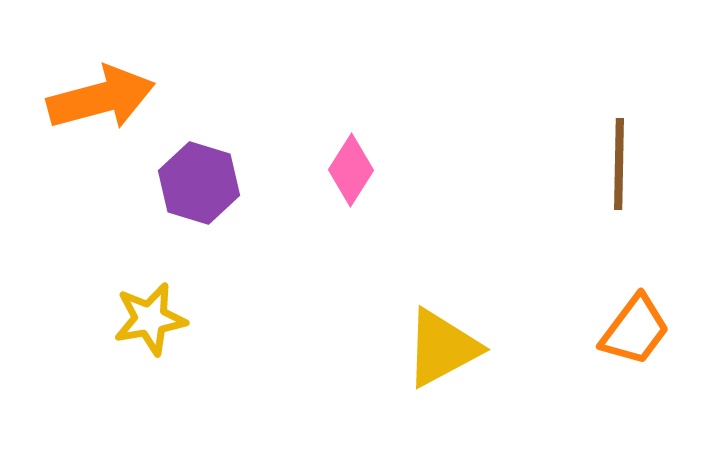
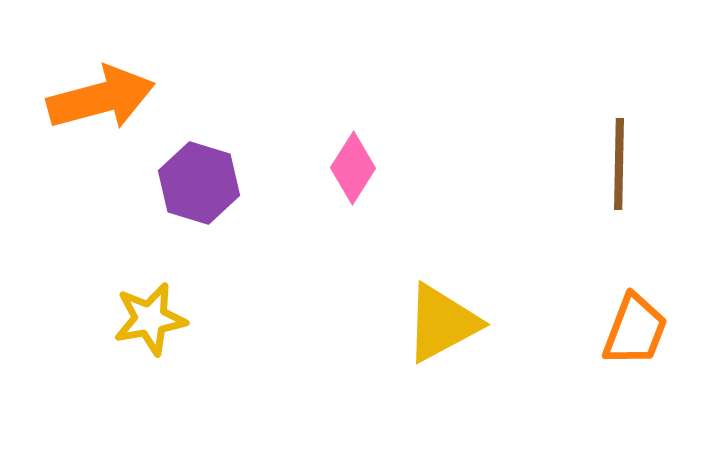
pink diamond: moved 2 px right, 2 px up
orange trapezoid: rotated 16 degrees counterclockwise
yellow triangle: moved 25 px up
